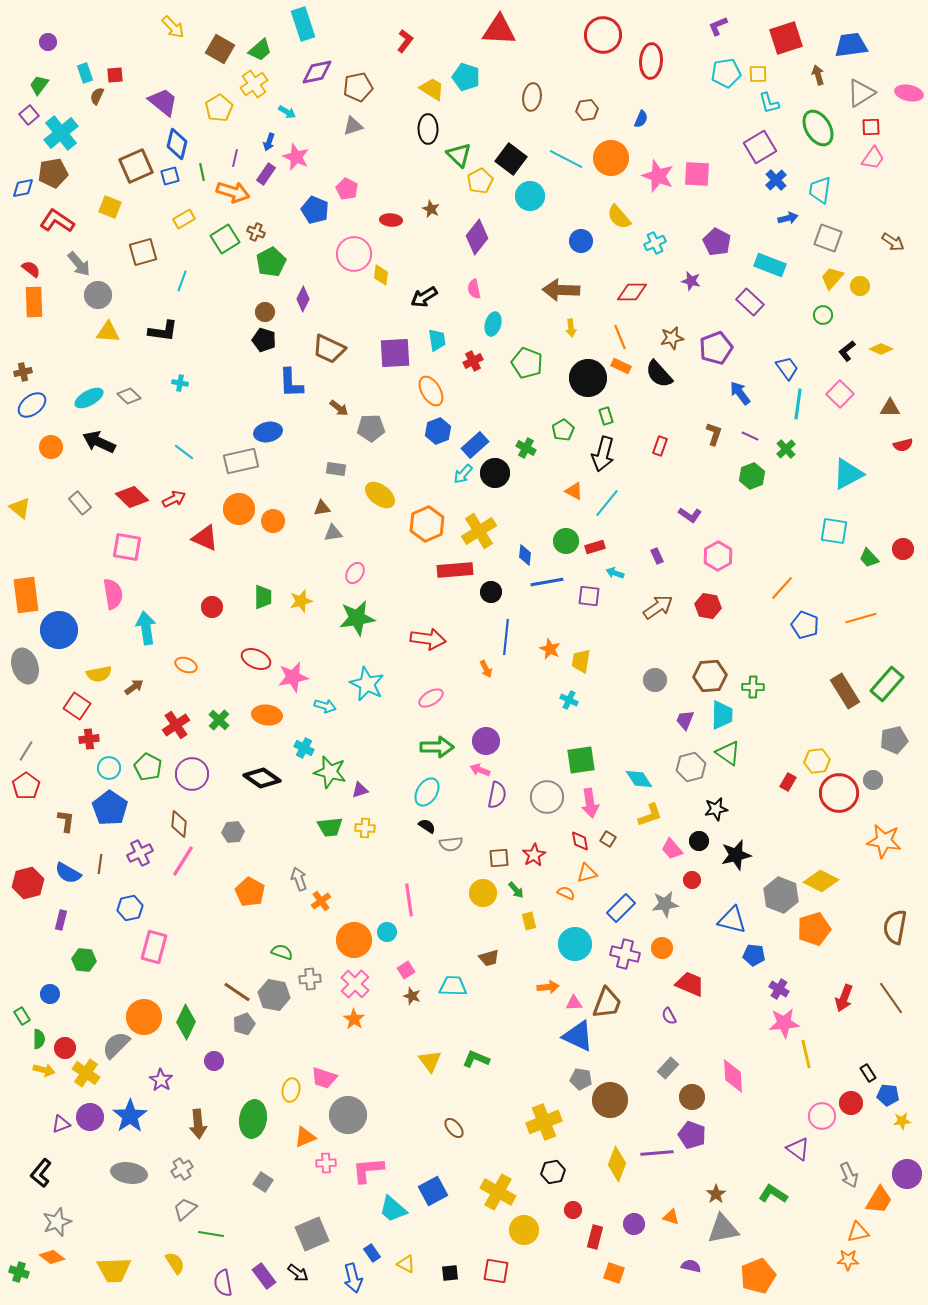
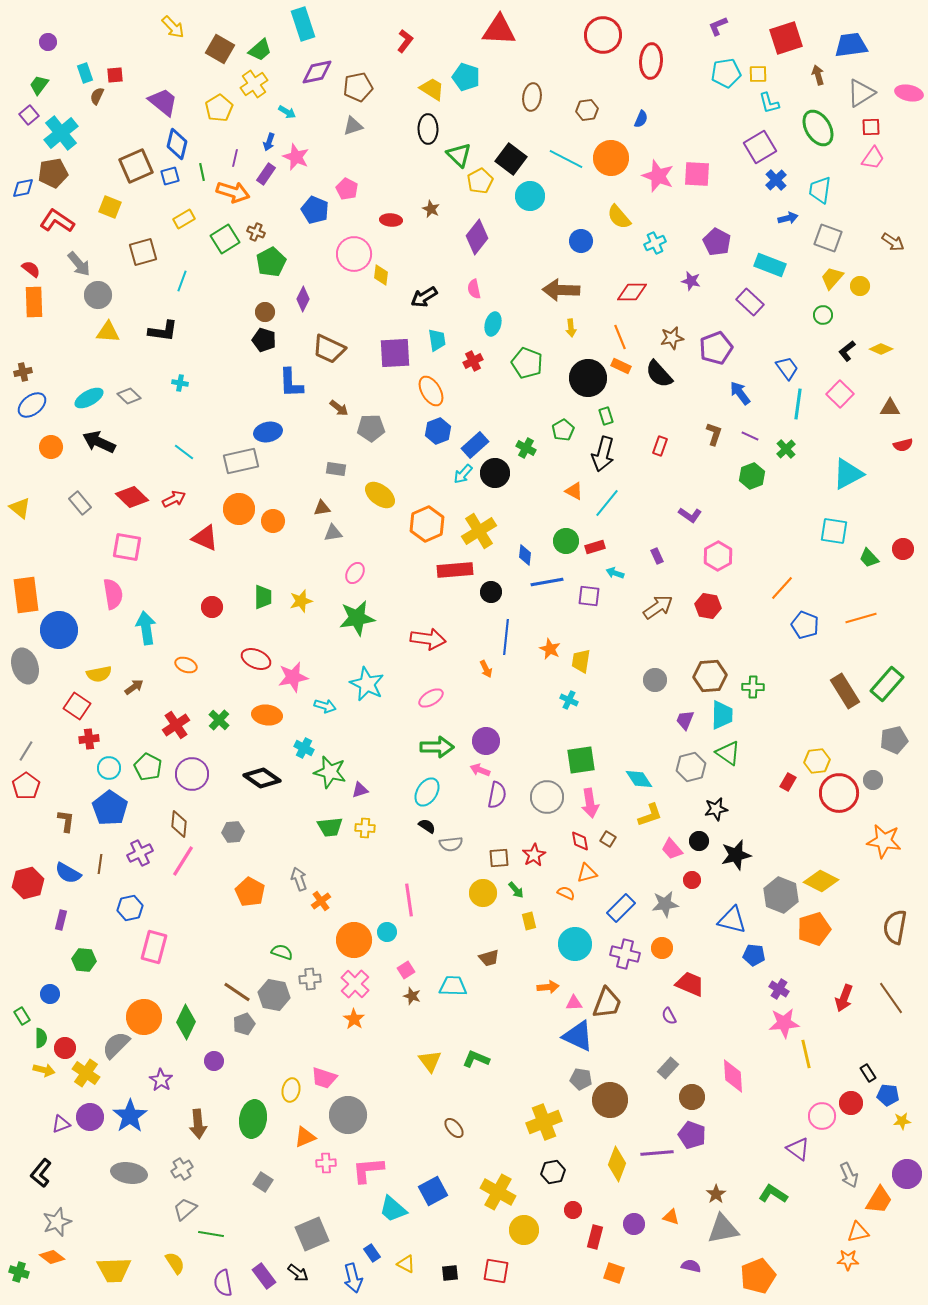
green semicircle at (39, 1039): moved 2 px right, 1 px up
